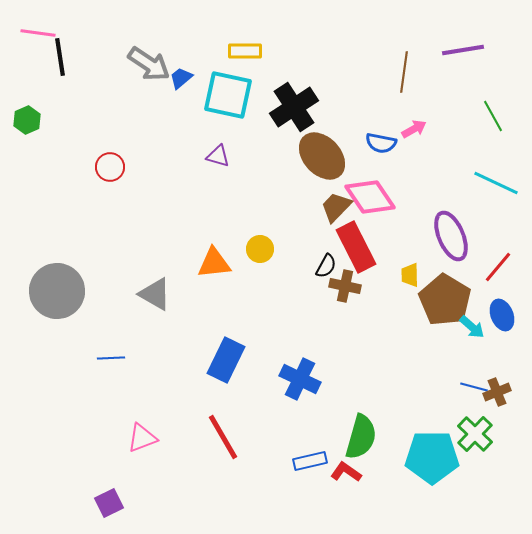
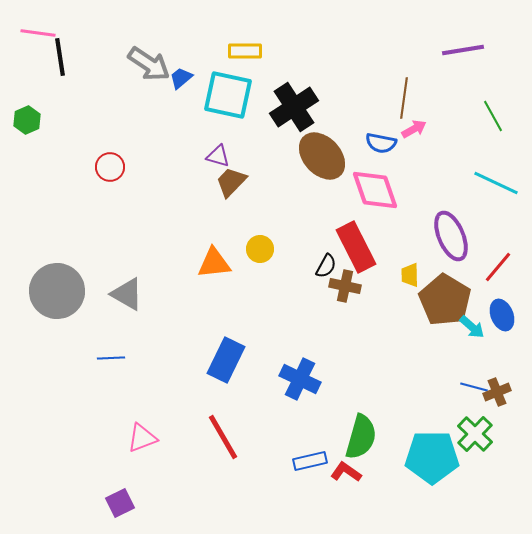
brown line at (404, 72): moved 26 px down
pink diamond at (370, 197): moved 5 px right, 7 px up; rotated 15 degrees clockwise
brown trapezoid at (336, 207): moved 105 px left, 25 px up
gray triangle at (155, 294): moved 28 px left
purple square at (109, 503): moved 11 px right
